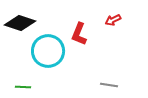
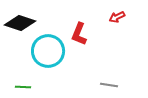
red arrow: moved 4 px right, 3 px up
